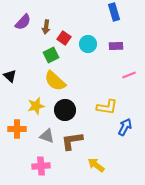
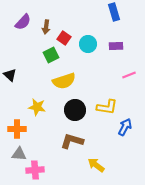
black triangle: moved 1 px up
yellow semicircle: moved 9 px right; rotated 60 degrees counterclockwise
yellow star: moved 1 px right, 1 px down; rotated 24 degrees clockwise
black circle: moved 10 px right
gray triangle: moved 28 px left, 18 px down; rotated 14 degrees counterclockwise
brown L-shape: rotated 25 degrees clockwise
pink cross: moved 6 px left, 4 px down
